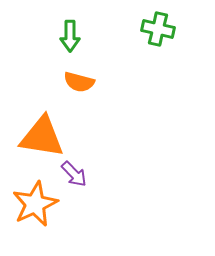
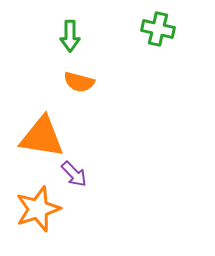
orange star: moved 3 px right, 5 px down; rotated 6 degrees clockwise
